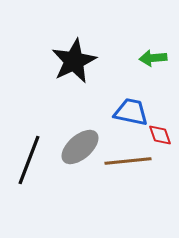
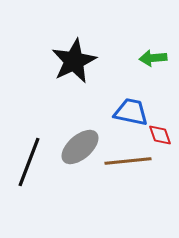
black line: moved 2 px down
